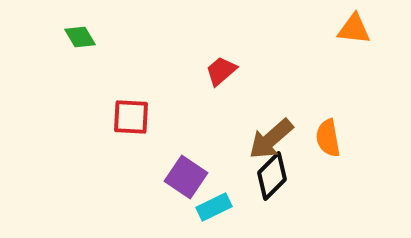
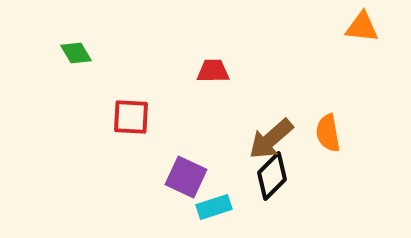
orange triangle: moved 8 px right, 2 px up
green diamond: moved 4 px left, 16 px down
red trapezoid: moved 8 px left; rotated 40 degrees clockwise
orange semicircle: moved 5 px up
purple square: rotated 9 degrees counterclockwise
cyan rectangle: rotated 8 degrees clockwise
